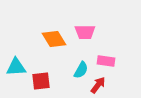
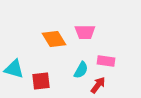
cyan triangle: moved 2 px left, 2 px down; rotated 20 degrees clockwise
